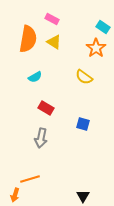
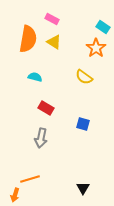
cyan semicircle: rotated 136 degrees counterclockwise
black triangle: moved 8 px up
